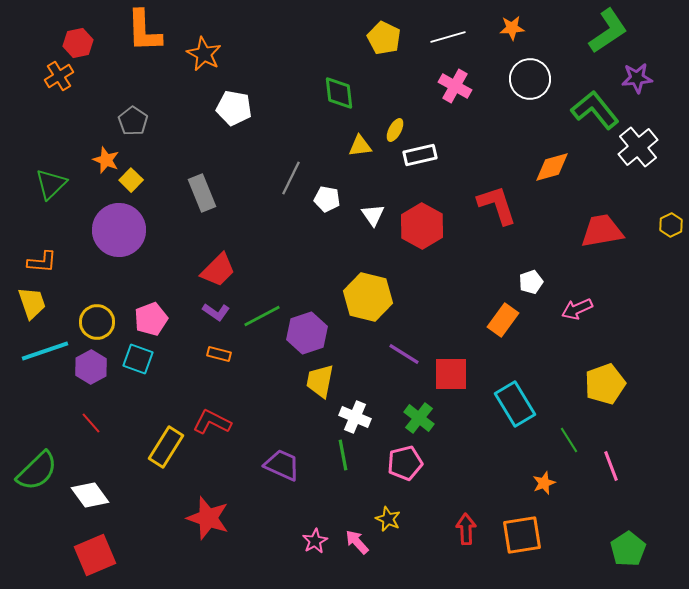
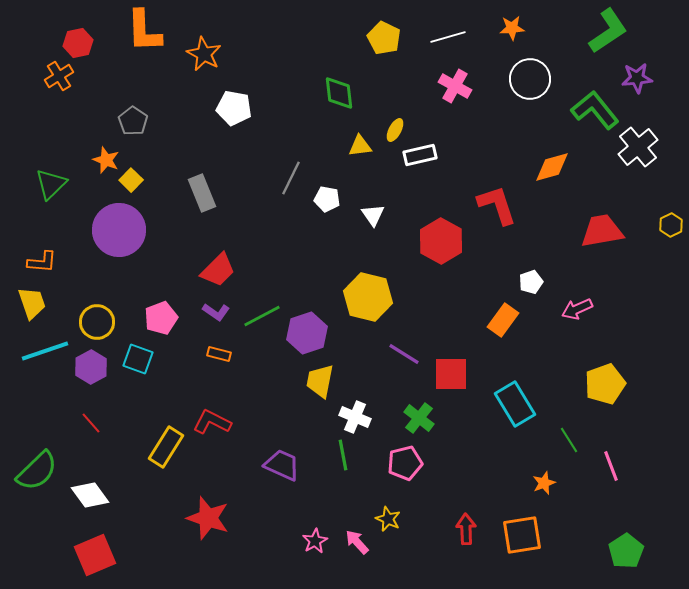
red hexagon at (422, 226): moved 19 px right, 15 px down
pink pentagon at (151, 319): moved 10 px right, 1 px up
green pentagon at (628, 549): moved 2 px left, 2 px down
